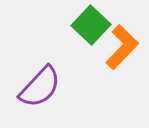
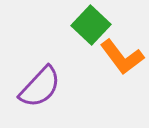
orange L-shape: moved 10 px down; rotated 99 degrees clockwise
